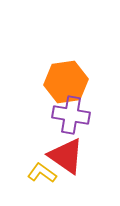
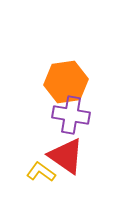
yellow L-shape: moved 1 px left, 1 px up
